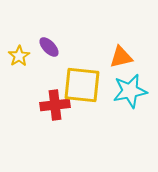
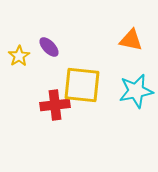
orange triangle: moved 10 px right, 17 px up; rotated 25 degrees clockwise
cyan star: moved 6 px right
